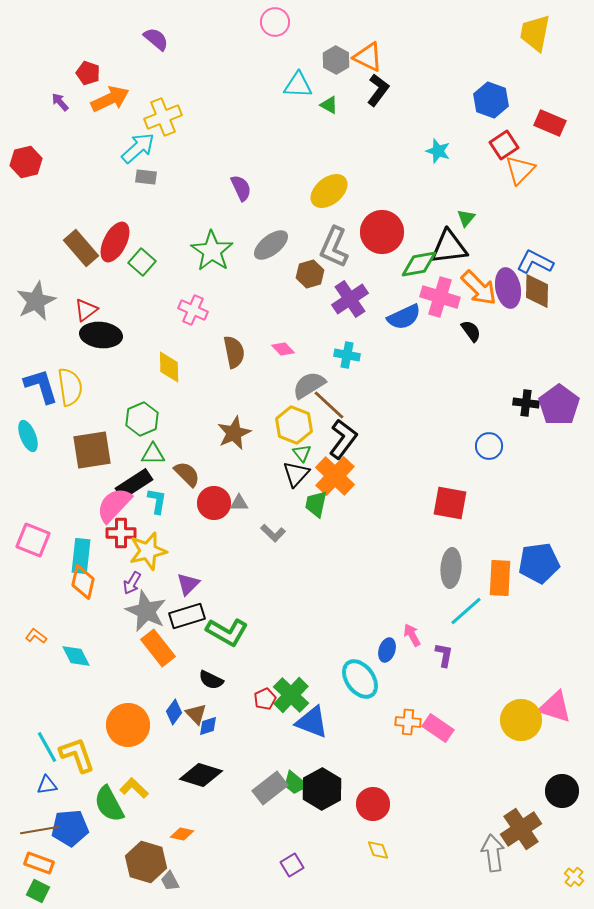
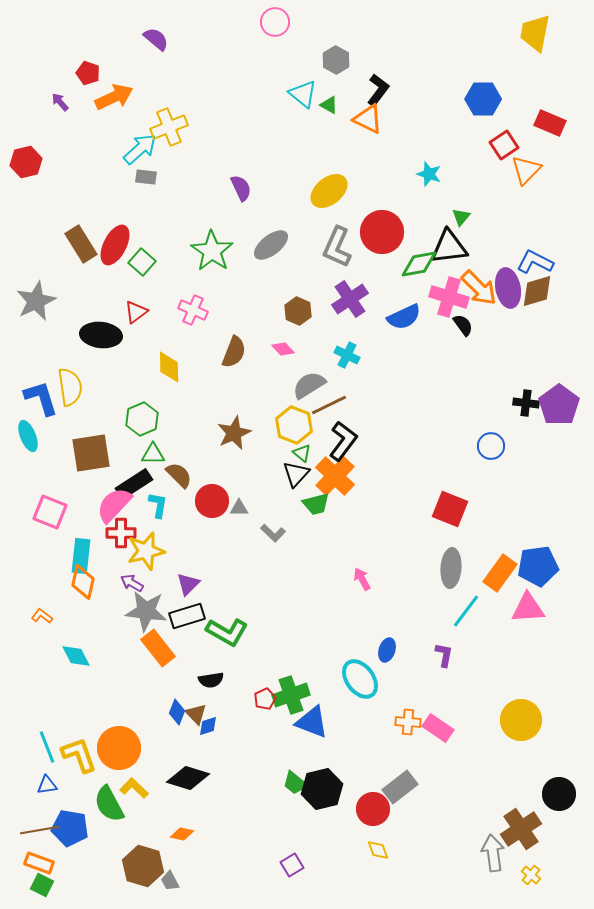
orange triangle at (368, 57): moved 62 px down
cyan triangle at (298, 85): moved 5 px right, 9 px down; rotated 36 degrees clockwise
orange arrow at (110, 99): moved 4 px right, 2 px up
blue hexagon at (491, 100): moved 8 px left, 1 px up; rotated 20 degrees counterclockwise
yellow cross at (163, 117): moved 6 px right, 10 px down
cyan arrow at (138, 148): moved 2 px right, 1 px down
cyan star at (438, 151): moved 9 px left, 23 px down
orange triangle at (520, 170): moved 6 px right
green triangle at (466, 218): moved 5 px left, 1 px up
red ellipse at (115, 242): moved 3 px down
gray L-shape at (334, 247): moved 3 px right
brown rectangle at (81, 248): moved 4 px up; rotated 9 degrees clockwise
brown hexagon at (310, 274): moved 12 px left, 37 px down; rotated 20 degrees counterclockwise
brown diamond at (537, 291): rotated 72 degrees clockwise
pink cross at (440, 297): moved 9 px right
red triangle at (86, 310): moved 50 px right, 2 px down
black semicircle at (471, 331): moved 8 px left, 6 px up
brown semicircle at (234, 352): rotated 32 degrees clockwise
cyan cross at (347, 355): rotated 15 degrees clockwise
blue L-shape at (41, 386): moved 12 px down
brown line at (329, 405): rotated 69 degrees counterclockwise
black L-shape at (343, 439): moved 2 px down
blue circle at (489, 446): moved 2 px right
brown square at (92, 450): moved 1 px left, 3 px down
green triangle at (302, 453): rotated 12 degrees counterclockwise
brown semicircle at (187, 474): moved 8 px left, 1 px down
cyan L-shape at (157, 501): moved 1 px right, 4 px down
red circle at (214, 503): moved 2 px left, 2 px up
gray triangle at (239, 503): moved 5 px down
red square at (450, 503): moved 6 px down; rotated 12 degrees clockwise
green trapezoid at (316, 504): rotated 116 degrees counterclockwise
pink square at (33, 540): moved 17 px right, 28 px up
yellow star at (148, 551): moved 2 px left
blue pentagon at (539, 563): moved 1 px left, 3 px down
orange rectangle at (500, 578): moved 5 px up; rotated 33 degrees clockwise
purple arrow at (132, 583): rotated 90 degrees clockwise
gray star at (146, 611): rotated 18 degrees counterclockwise
cyan line at (466, 611): rotated 12 degrees counterclockwise
pink arrow at (412, 635): moved 50 px left, 56 px up
orange L-shape at (36, 636): moved 6 px right, 20 px up
black semicircle at (211, 680): rotated 35 degrees counterclockwise
green cross at (291, 695): rotated 27 degrees clockwise
pink triangle at (555, 707): moved 27 px left, 99 px up; rotated 21 degrees counterclockwise
blue diamond at (174, 712): moved 3 px right; rotated 15 degrees counterclockwise
orange circle at (128, 725): moved 9 px left, 23 px down
cyan line at (47, 747): rotated 8 degrees clockwise
yellow L-shape at (77, 755): moved 2 px right
black diamond at (201, 775): moved 13 px left, 3 px down
gray rectangle at (270, 788): moved 130 px right, 1 px up
black hexagon at (322, 789): rotated 15 degrees clockwise
black circle at (562, 791): moved 3 px left, 3 px down
red circle at (373, 804): moved 5 px down
blue pentagon at (70, 828): rotated 15 degrees clockwise
brown hexagon at (146, 862): moved 3 px left, 4 px down
yellow cross at (574, 877): moved 43 px left, 2 px up
green square at (38, 891): moved 4 px right, 6 px up
